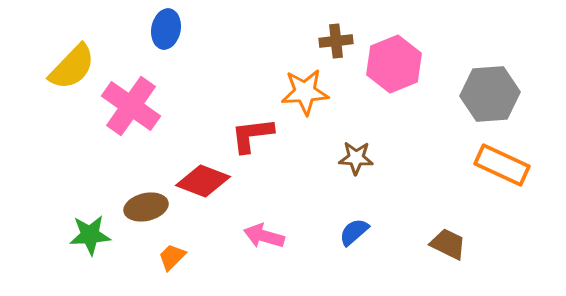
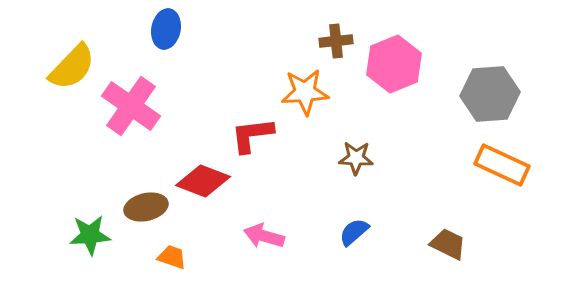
orange trapezoid: rotated 64 degrees clockwise
